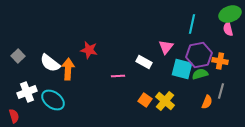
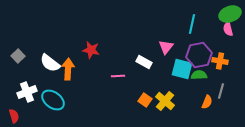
red star: moved 2 px right
green semicircle: moved 1 px left, 1 px down; rotated 14 degrees clockwise
